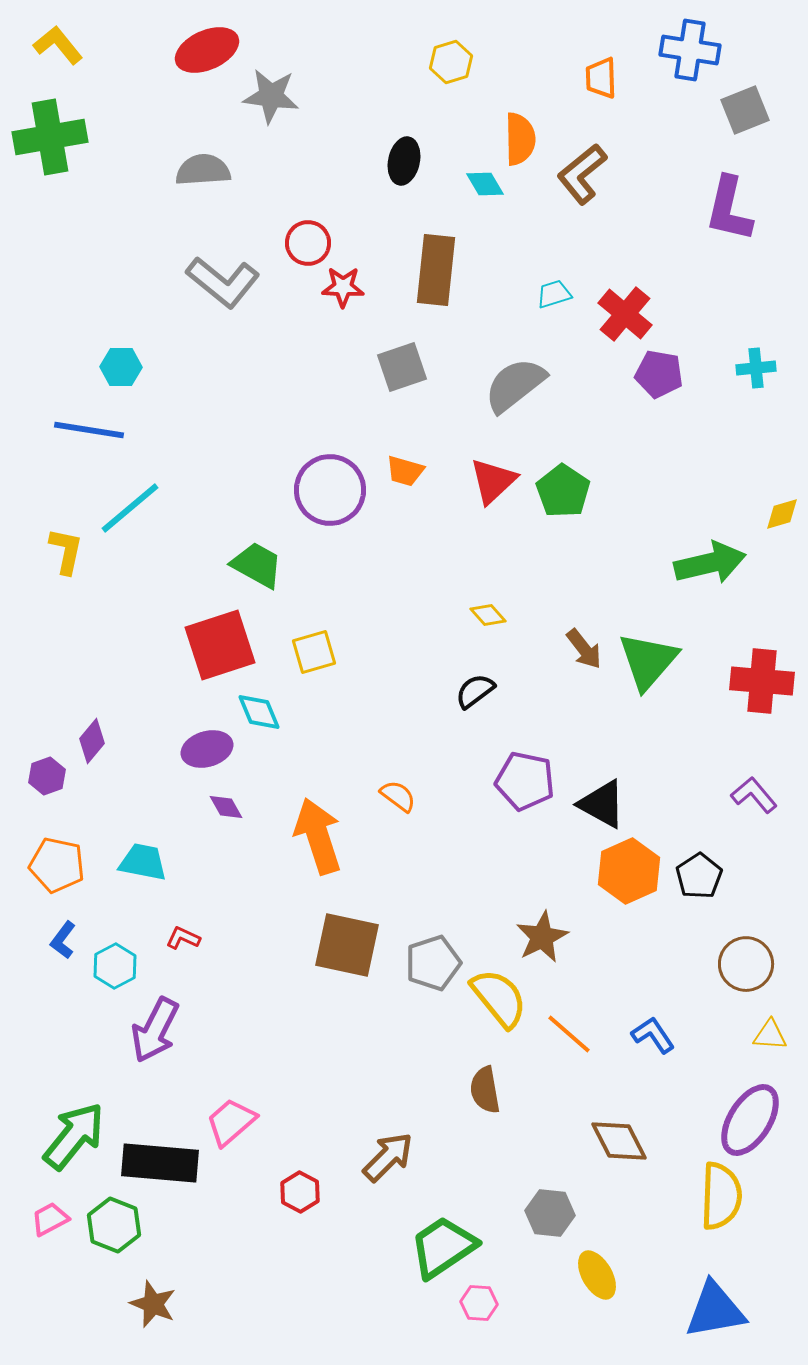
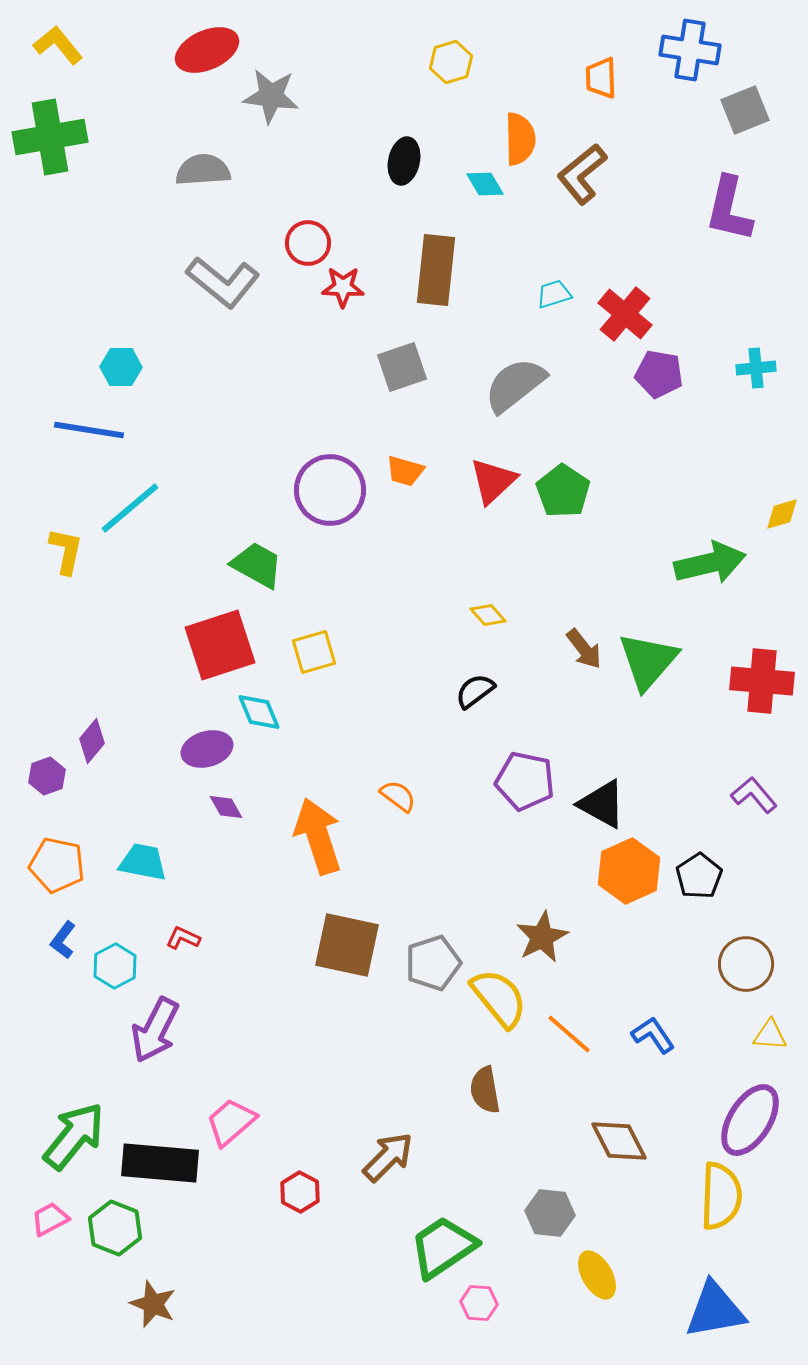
green hexagon at (114, 1225): moved 1 px right, 3 px down
